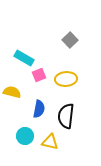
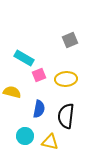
gray square: rotated 21 degrees clockwise
